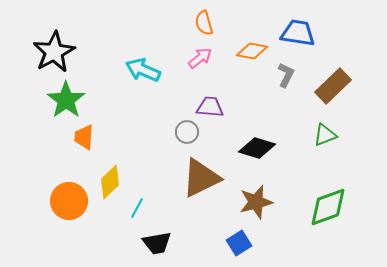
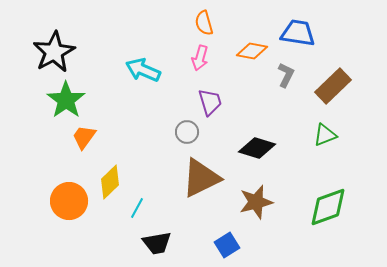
pink arrow: rotated 145 degrees clockwise
purple trapezoid: moved 5 px up; rotated 68 degrees clockwise
orange trapezoid: rotated 32 degrees clockwise
blue square: moved 12 px left, 2 px down
